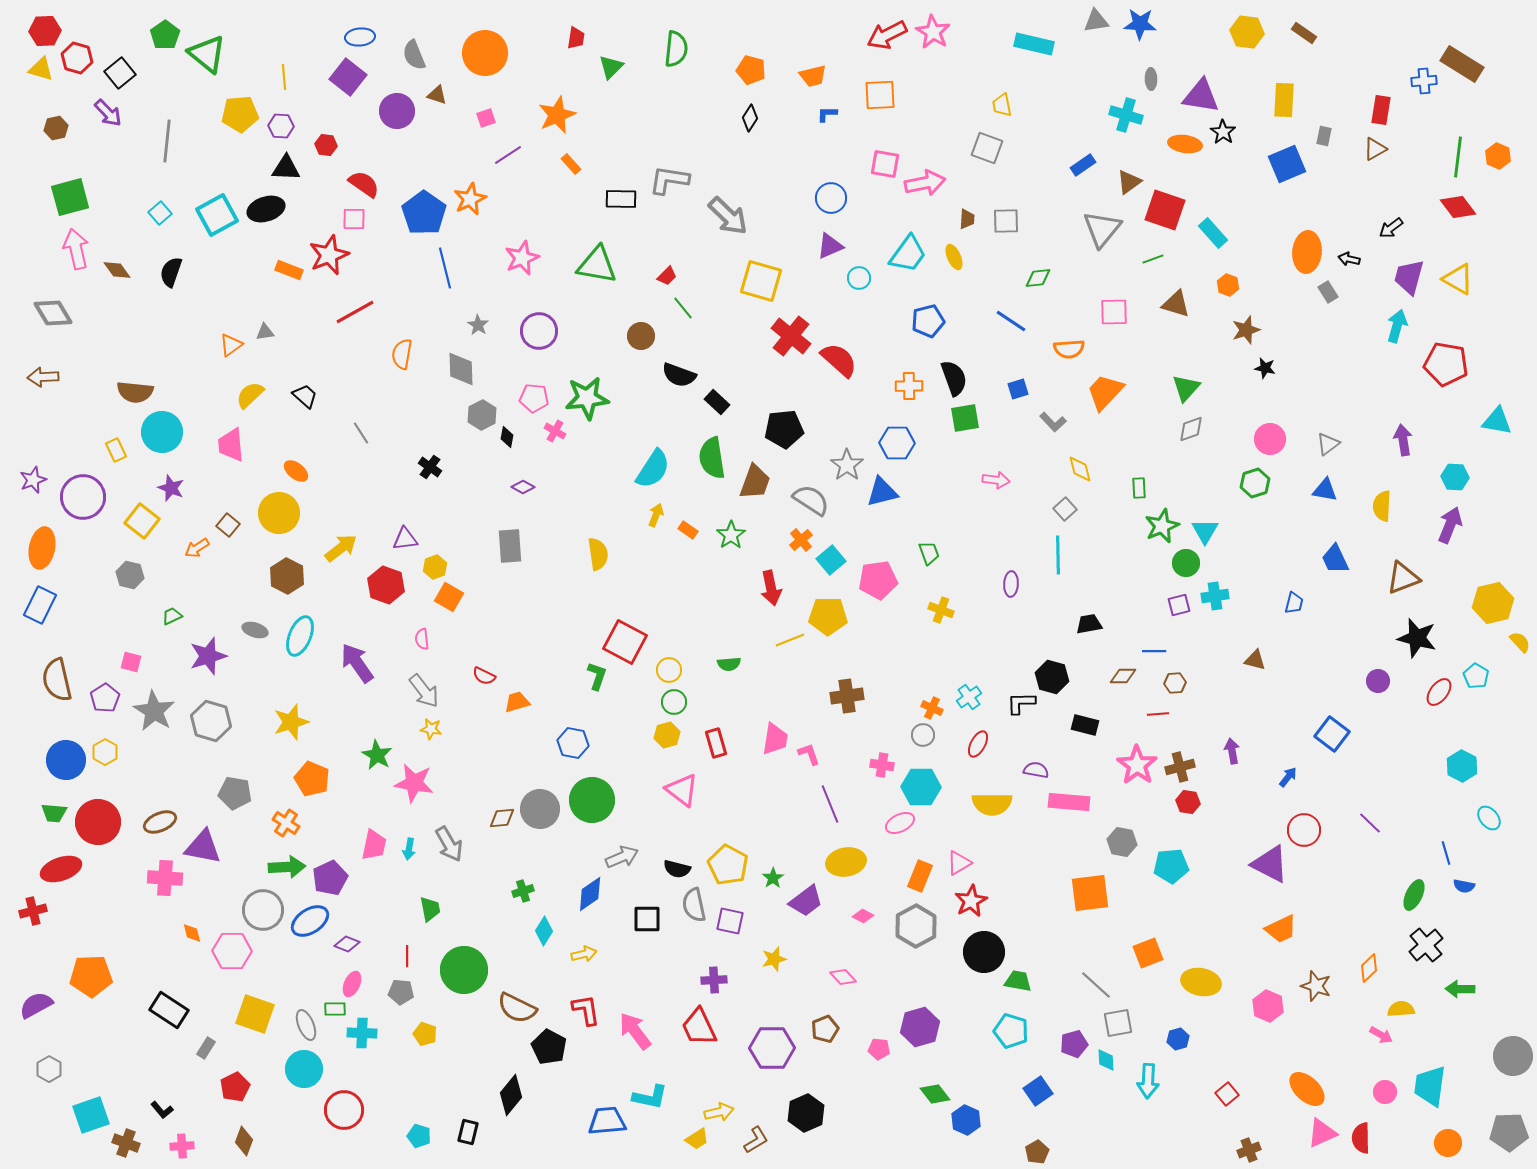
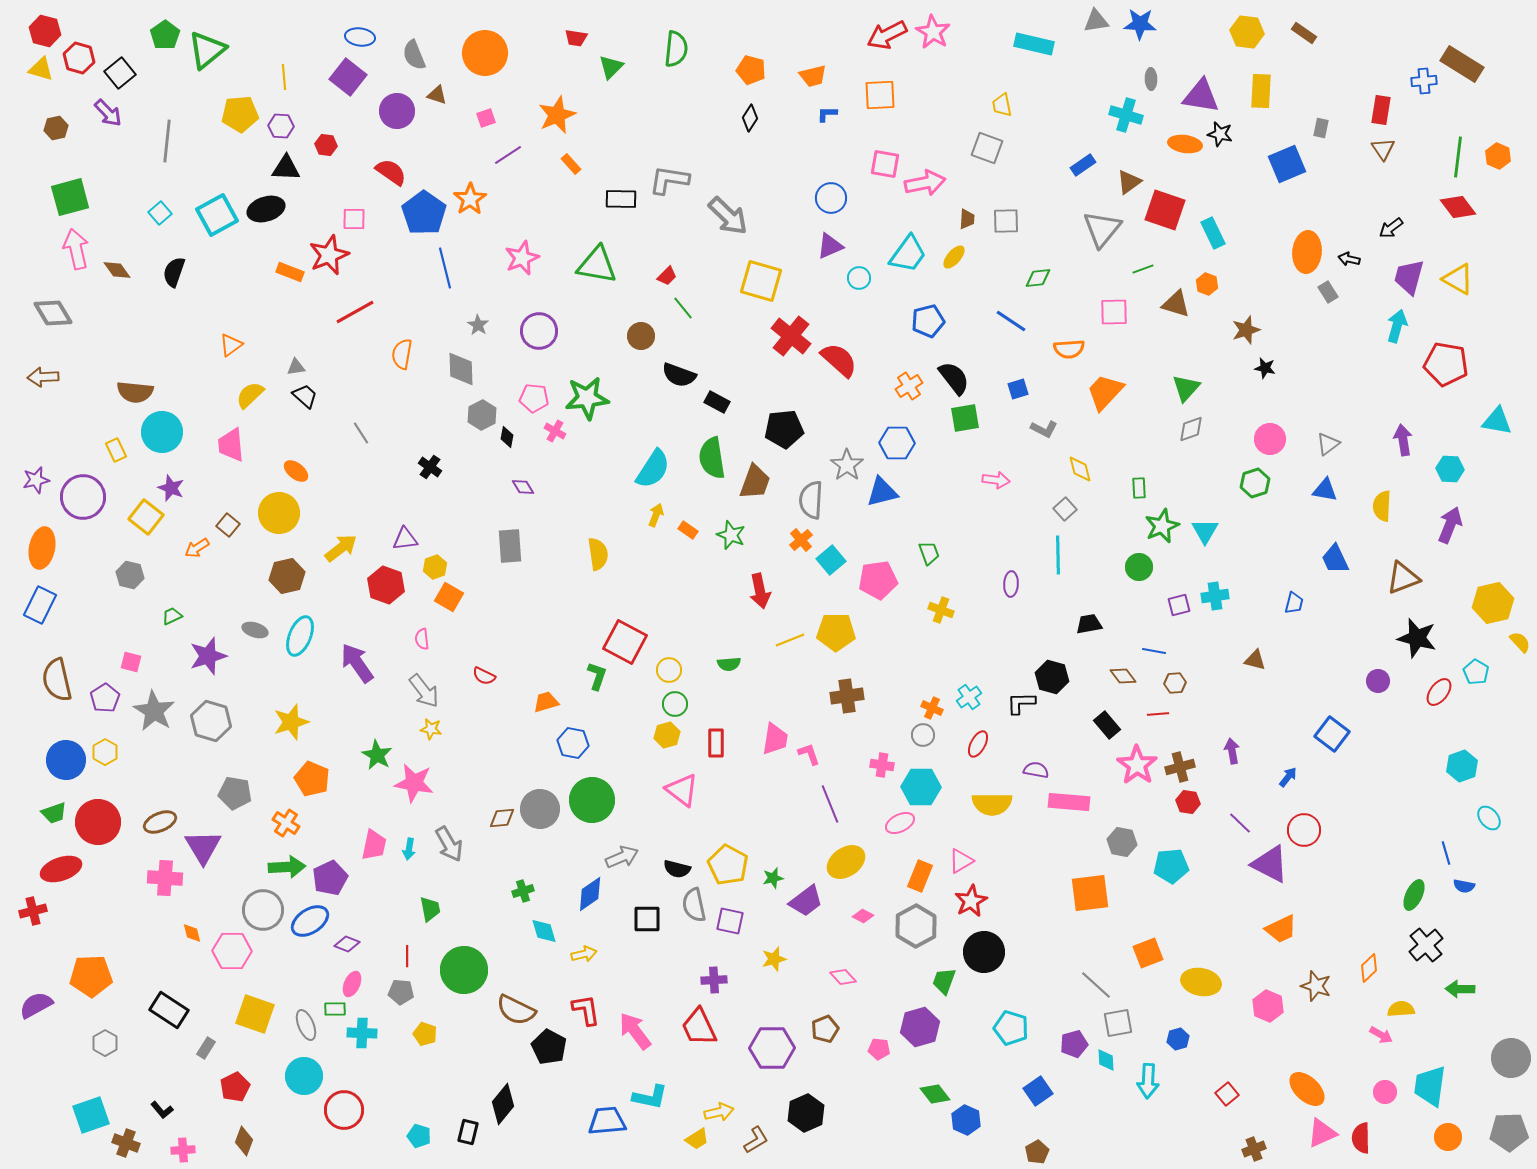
red hexagon at (45, 31): rotated 16 degrees clockwise
blue ellipse at (360, 37): rotated 12 degrees clockwise
red trapezoid at (576, 38): rotated 90 degrees clockwise
green triangle at (207, 54): moved 4 px up; rotated 42 degrees clockwise
red hexagon at (77, 58): moved 2 px right
yellow rectangle at (1284, 100): moved 23 px left, 9 px up
black star at (1223, 132): moved 3 px left, 2 px down; rotated 20 degrees counterclockwise
gray rectangle at (1324, 136): moved 3 px left, 8 px up
brown triangle at (1375, 149): moved 8 px right; rotated 35 degrees counterclockwise
red semicircle at (364, 184): moved 27 px right, 12 px up
orange star at (470, 199): rotated 8 degrees counterclockwise
cyan rectangle at (1213, 233): rotated 16 degrees clockwise
yellow ellipse at (954, 257): rotated 65 degrees clockwise
green line at (1153, 259): moved 10 px left, 10 px down
orange rectangle at (289, 270): moved 1 px right, 2 px down
black semicircle at (171, 272): moved 3 px right
orange hexagon at (1228, 285): moved 21 px left, 1 px up
gray triangle at (265, 332): moved 31 px right, 35 px down
black semicircle at (954, 378): rotated 18 degrees counterclockwise
orange cross at (909, 386): rotated 32 degrees counterclockwise
black rectangle at (717, 402): rotated 15 degrees counterclockwise
gray L-shape at (1053, 422): moved 9 px left, 7 px down; rotated 20 degrees counterclockwise
cyan hexagon at (1455, 477): moved 5 px left, 8 px up
purple star at (33, 480): moved 3 px right; rotated 8 degrees clockwise
purple diamond at (523, 487): rotated 30 degrees clockwise
gray semicircle at (811, 500): rotated 120 degrees counterclockwise
yellow square at (142, 521): moved 4 px right, 4 px up
green star at (731, 535): rotated 16 degrees counterclockwise
green circle at (1186, 563): moved 47 px left, 4 px down
brown hexagon at (287, 576): rotated 20 degrees clockwise
red arrow at (771, 588): moved 11 px left, 3 px down
yellow pentagon at (828, 616): moved 8 px right, 16 px down
blue line at (1154, 651): rotated 10 degrees clockwise
brown diamond at (1123, 676): rotated 52 degrees clockwise
cyan pentagon at (1476, 676): moved 4 px up
orange trapezoid at (517, 702): moved 29 px right
green circle at (674, 702): moved 1 px right, 2 px down
black rectangle at (1085, 725): moved 22 px right; rotated 36 degrees clockwise
red rectangle at (716, 743): rotated 16 degrees clockwise
cyan hexagon at (1462, 766): rotated 12 degrees clockwise
green trapezoid at (54, 813): rotated 24 degrees counterclockwise
purple line at (1370, 823): moved 130 px left
purple triangle at (203, 847): rotated 48 degrees clockwise
yellow ellipse at (846, 862): rotated 24 degrees counterclockwise
pink triangle at (959, 863): moved 2 px right, 2 px up
green star at (773, 878): rotated 20 degrees clockwise
cyan diamond at (544, 931): rotated 48 degrees counterclockwise
green trapezoid at (1018, 981): moved 74 px left; rotated 80 degrees counterclockwise
brown semicircle at (517, 1008): moved 1 px left, 2 px down
cyan pentagon at (1011, 1031): moved 3 px up
gray circle at (1513, 1056): moved 2 px left, 2 px down
gray hexagon at (49, 1069): moved 56 px right, 26 px up
cyan circle at (304, 1069): moved 7 px down
black diamond at (511, 1095): moved 8 px left, 9 px down
orange circle at (1448, 1143): moved 6 px up
pink cross at (182, 1146): moved 1 px right, 4 px down
brown cross at (1249, 1150): moved 5 px right, 1 px up
